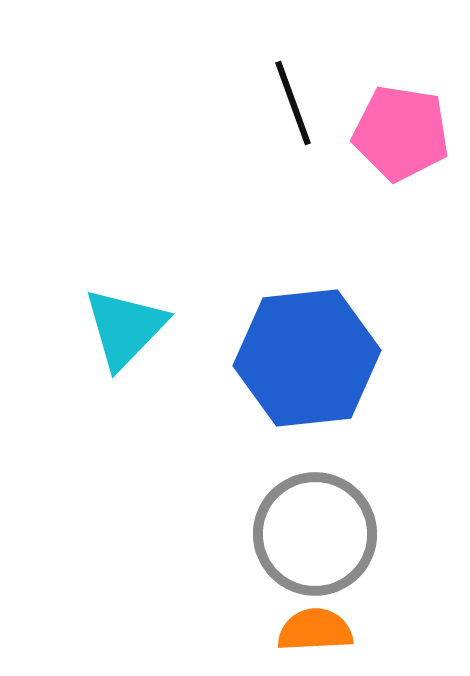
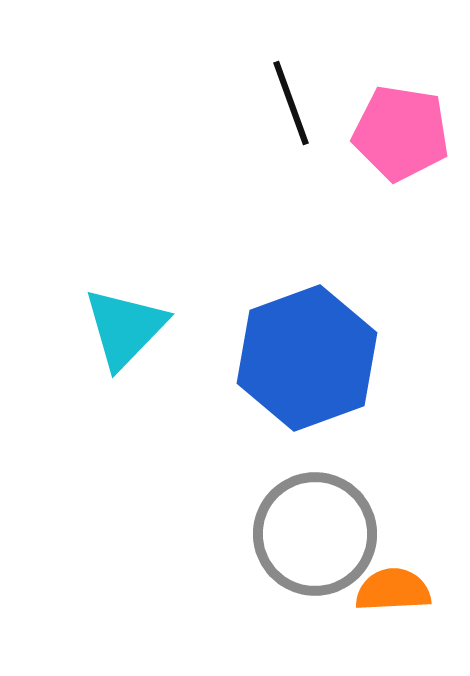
black line: moved 2 px left
blue hexagon: rotated 14 degrees counterclockwise
orange semicircle: moved 78 px right, 40 px up
